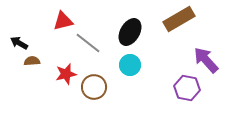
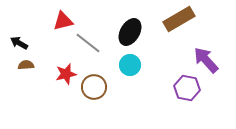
brown semicircle: moved 6 px left, 4 px down
